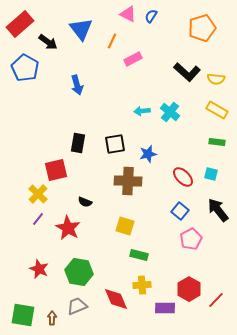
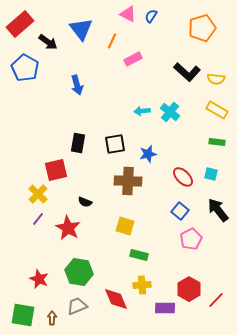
red star at (39, 269): moved 10 px down
